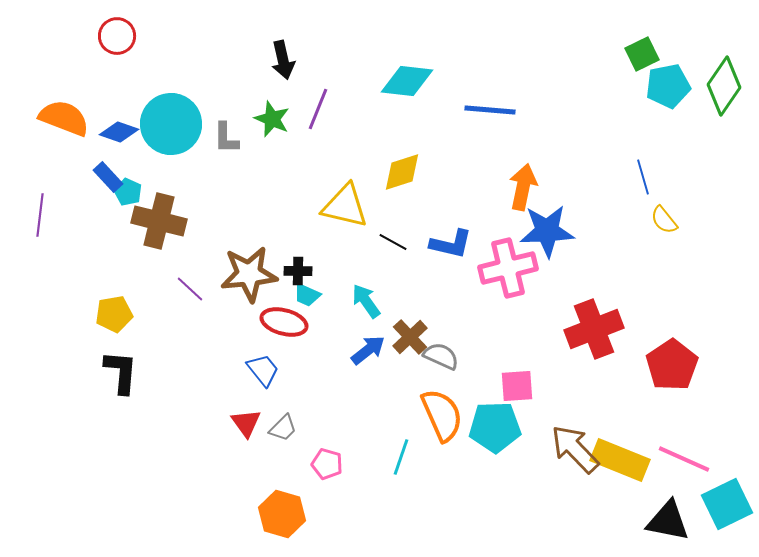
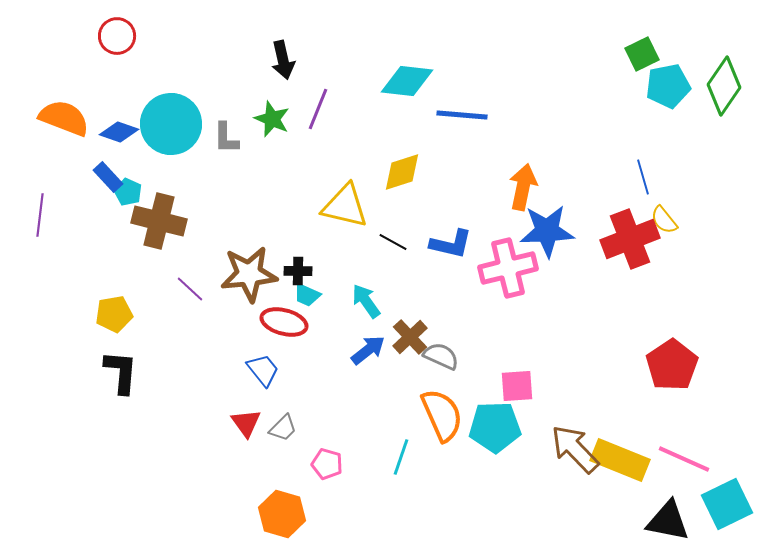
blue line at (490, 110): moved 28 px left, 5 px down
red cross at (594, 329): moved 36 px right, 90 px up
